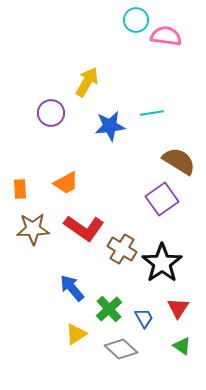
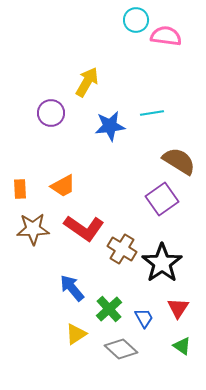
orange trapezoid: moved 3 px left, 3 px down
